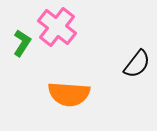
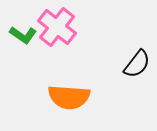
green L-shape: moved 1 px right, 8 px up; rotated 92 degrees clockwise
orange semicircle: moved 3 px down
